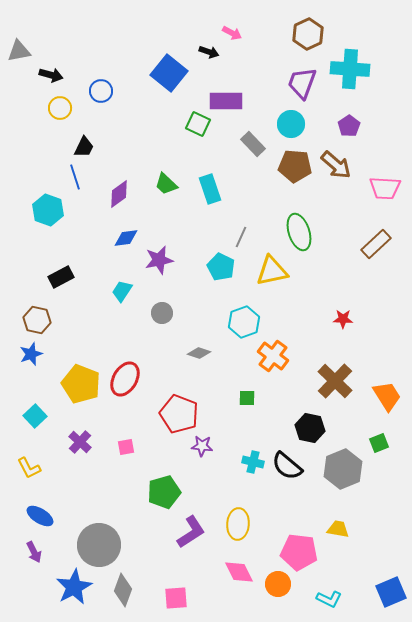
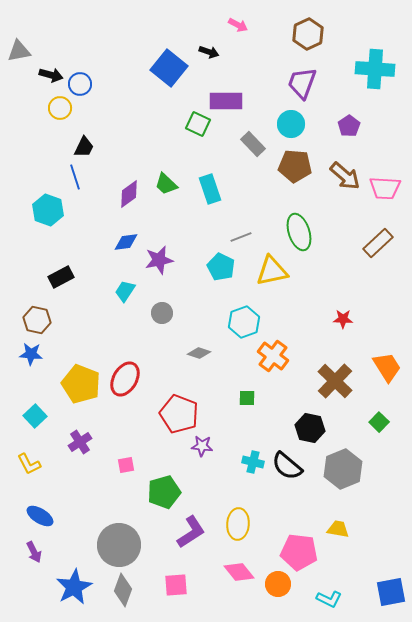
pink arrow at (232, 33): moved 6 px right, 8 px up
cyan cross at (350, 69): moved 25 px right
blue square at (169, 73): moved 5 px up
blue circle at (101, 91): moved 21 px left, 7 px up
brown arrow at (336, 165): moved 9 px right, 11 px down
purple diamond at (119, 194): moved 10 px right
gray line at (241, 237): rotated 45 degrees clockwise
blue diamond at (126, 238): moved 4 px down
brown rectangle at (376, 244): moved 2 px right, 1 px up
cyan trapezoid at (122, 291): moved 3 px right
blue star at (31, 354): rotated 25 degrees clockwise
orange trapezoid at (387, 396): moved 29 px up
purple cross at (80, 442): rotated 15 degrees clockwise
green square at (379, 443): moved 21 px up; rotated 24 degrees counterclockwise
pink square at (126, 447): moved 18 px down
yellow L-shape at (29, 468): moved 4 px up
gray circle at (99, 545): moved 20 px right
pink diamond at (239, 572): rotated 12 degrees counterclockwise
blue square at (391, 592): rotated 12 degrees clockwise
pink square at (176, 598): moved 13 px up
